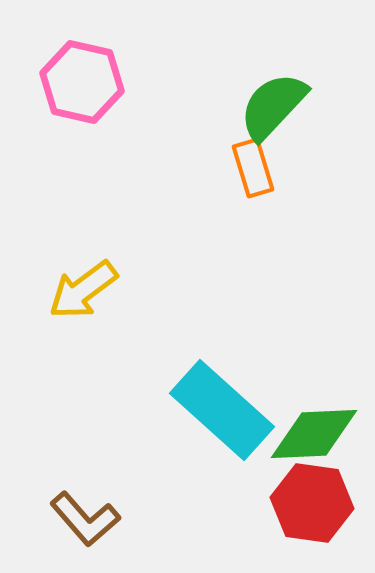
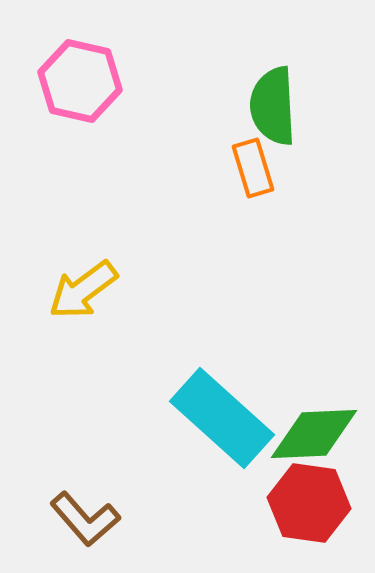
pink hexagon: moved 2 px left, 1 px up
green semicircle: rotated 46 degrees counterclockwise
cyan rectangle: moved 8 px down
red hexagon: moved 3 px left
